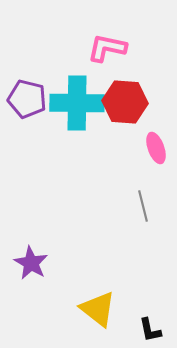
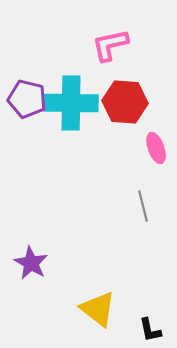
pink L-shape: moved 3 px right, 3 px up; rotated 24 degrees counterclockwise
cyan cross: moved 6 px left
